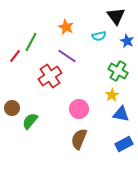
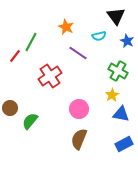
purple line: moved 11 px right, 3 px up
brown circle: moved 2 px left
